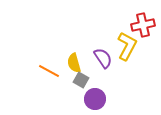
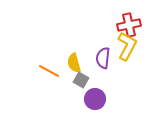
red cross: moved 14 px left
purple semicircle: rotated 140 degrees counterclockwise
